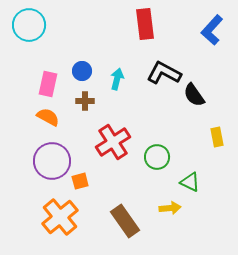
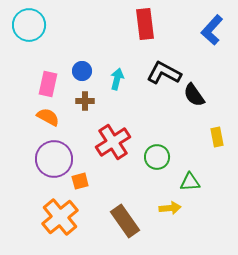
purple circle: moved 2 px right, 2 px up
green triangle: rotated 30 degrees counterclockwise
